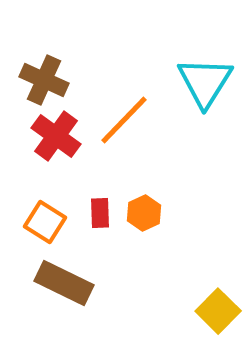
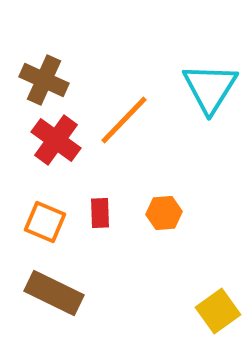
cyan triangle: moved 5 px right, 6 px down
red cross: moved 4 px down
orange hexagon: moved 20 px right; rotated 20 degrees clockwise
orange square: rotated 9 degrees counterclockwise
brown rectangle: moved 10 px left, 10 px down
yellow square: rotated 9 degrees clockwise
